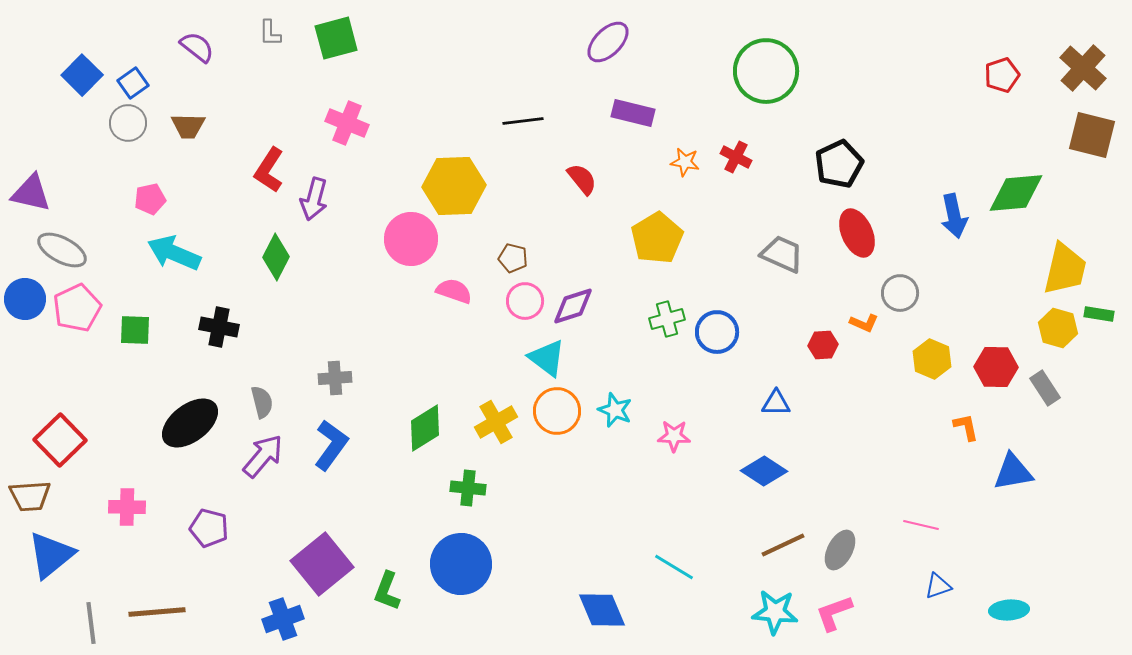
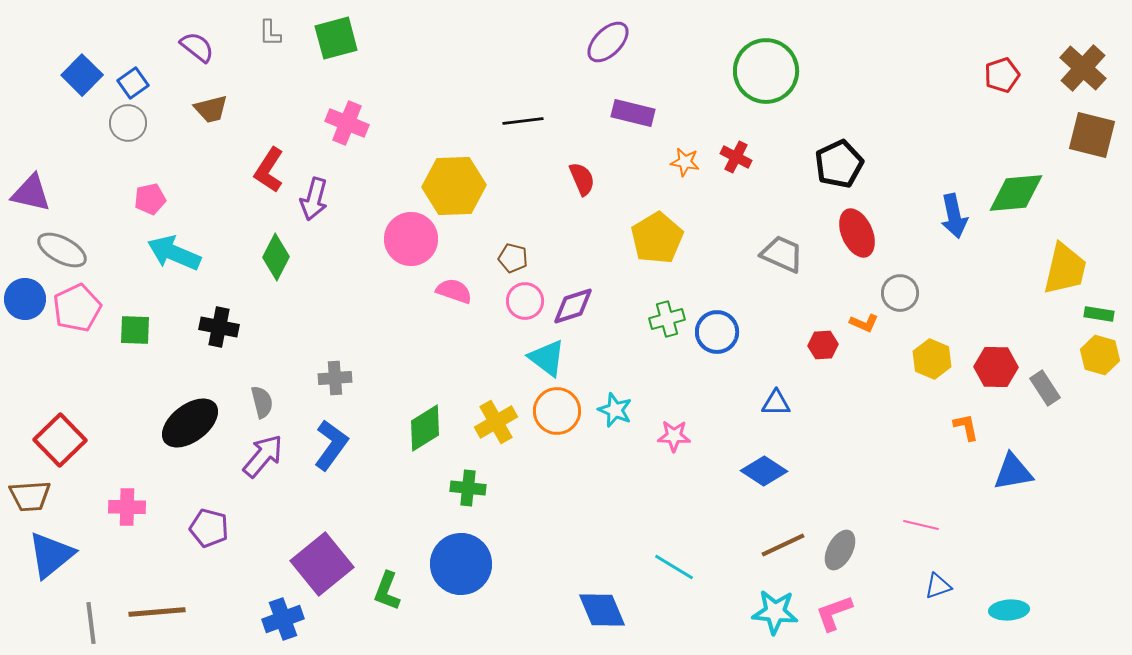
brown trapezoid at (188, 126): moved 23 px right, 17 px up; rotated 15 degrees counterclockwise
red semicircle at (582, 179): rotated 16 degrees clockwise
yellow hexagon at (1058, 328): moved 42 px right, 27 px down
